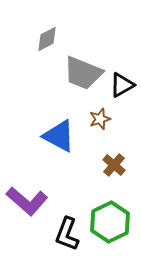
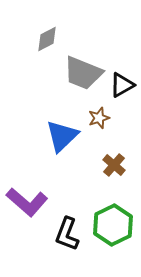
brown star: moved 1 px left, 1 px up
blue triangle: moved 3 px right; rotated 48 degrees clockwise
purple L-shape: moved 1 px down
green hexagon: moved 3 px right, 3 px down
